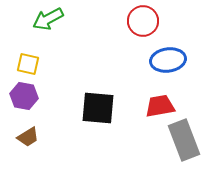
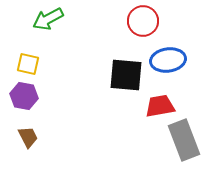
black square: moved 28 px right, 33 px up
brown trapezoid: rotated 85 degrees counterclockwise
